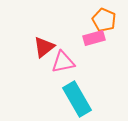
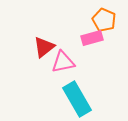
pink rectangle: moved 2 px left
